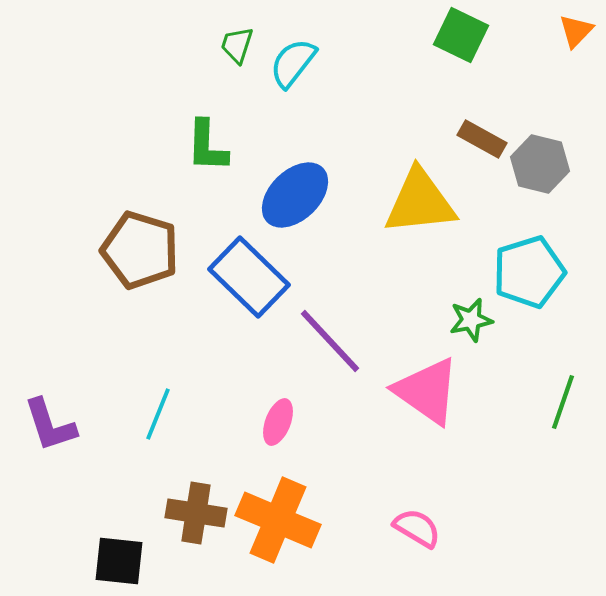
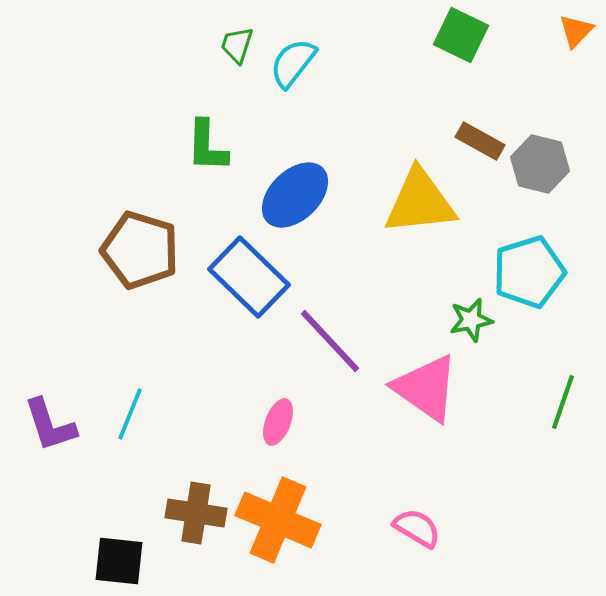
brown rectangle: moved 2 px left, 2 px down
pink triangle: moved 1 px left, 3 px up
cyan line: moved 28 px left
